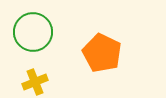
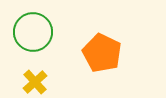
yellow cross: rotated 20 degrees counterclockwise
